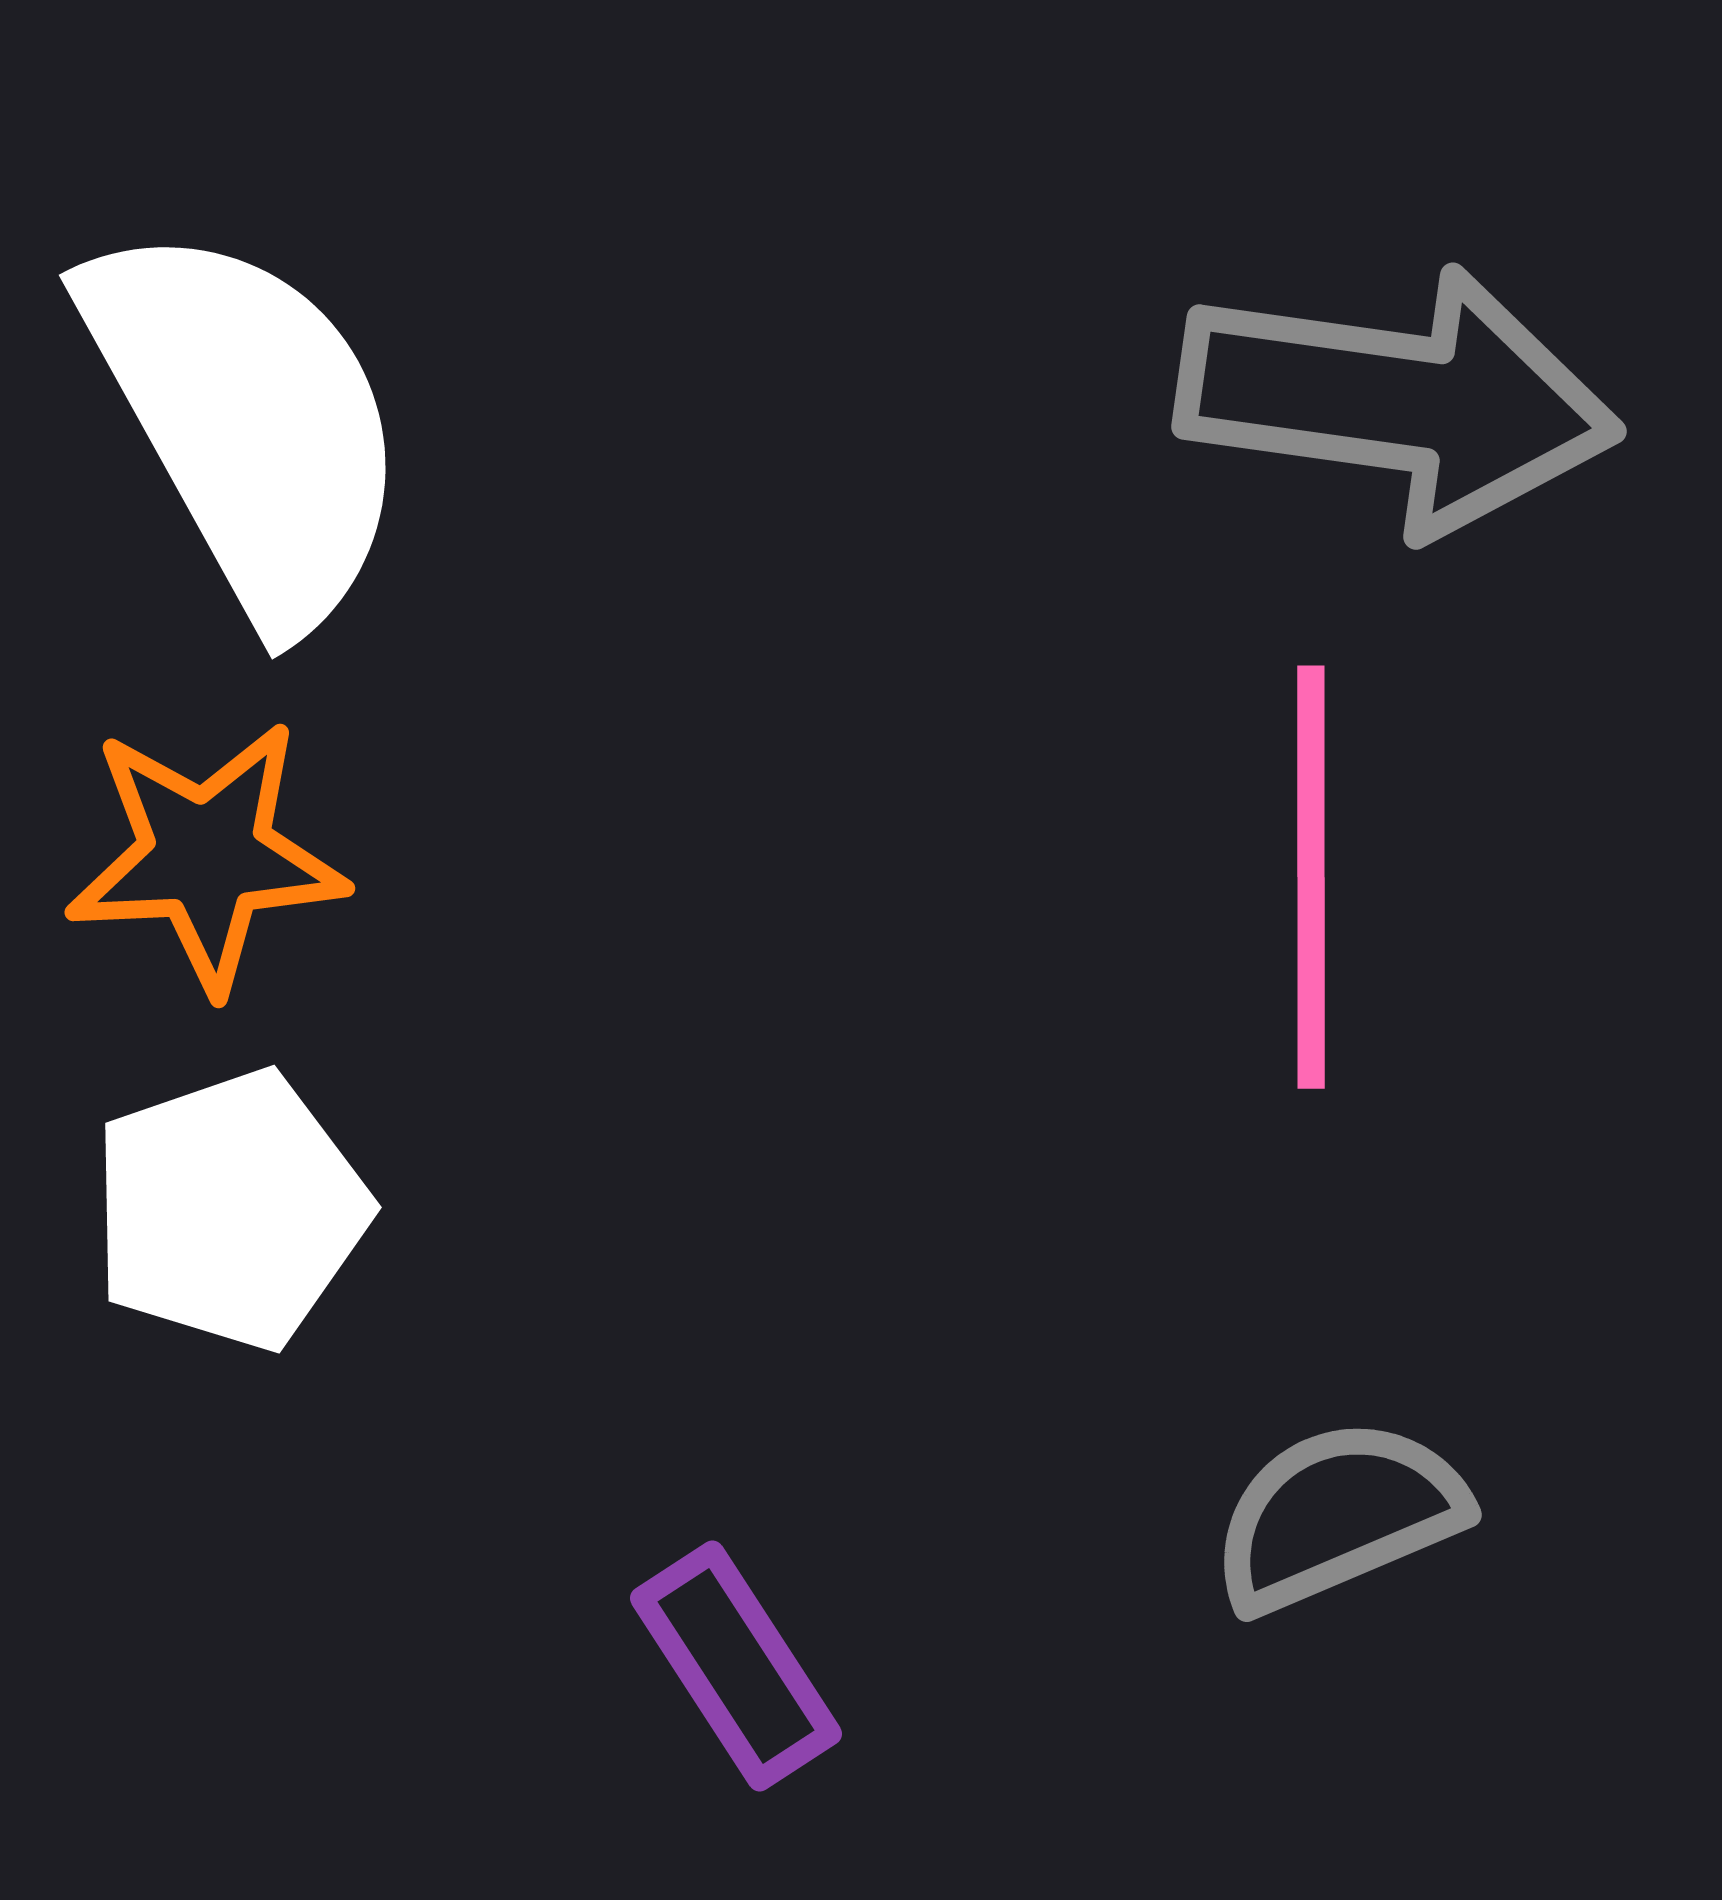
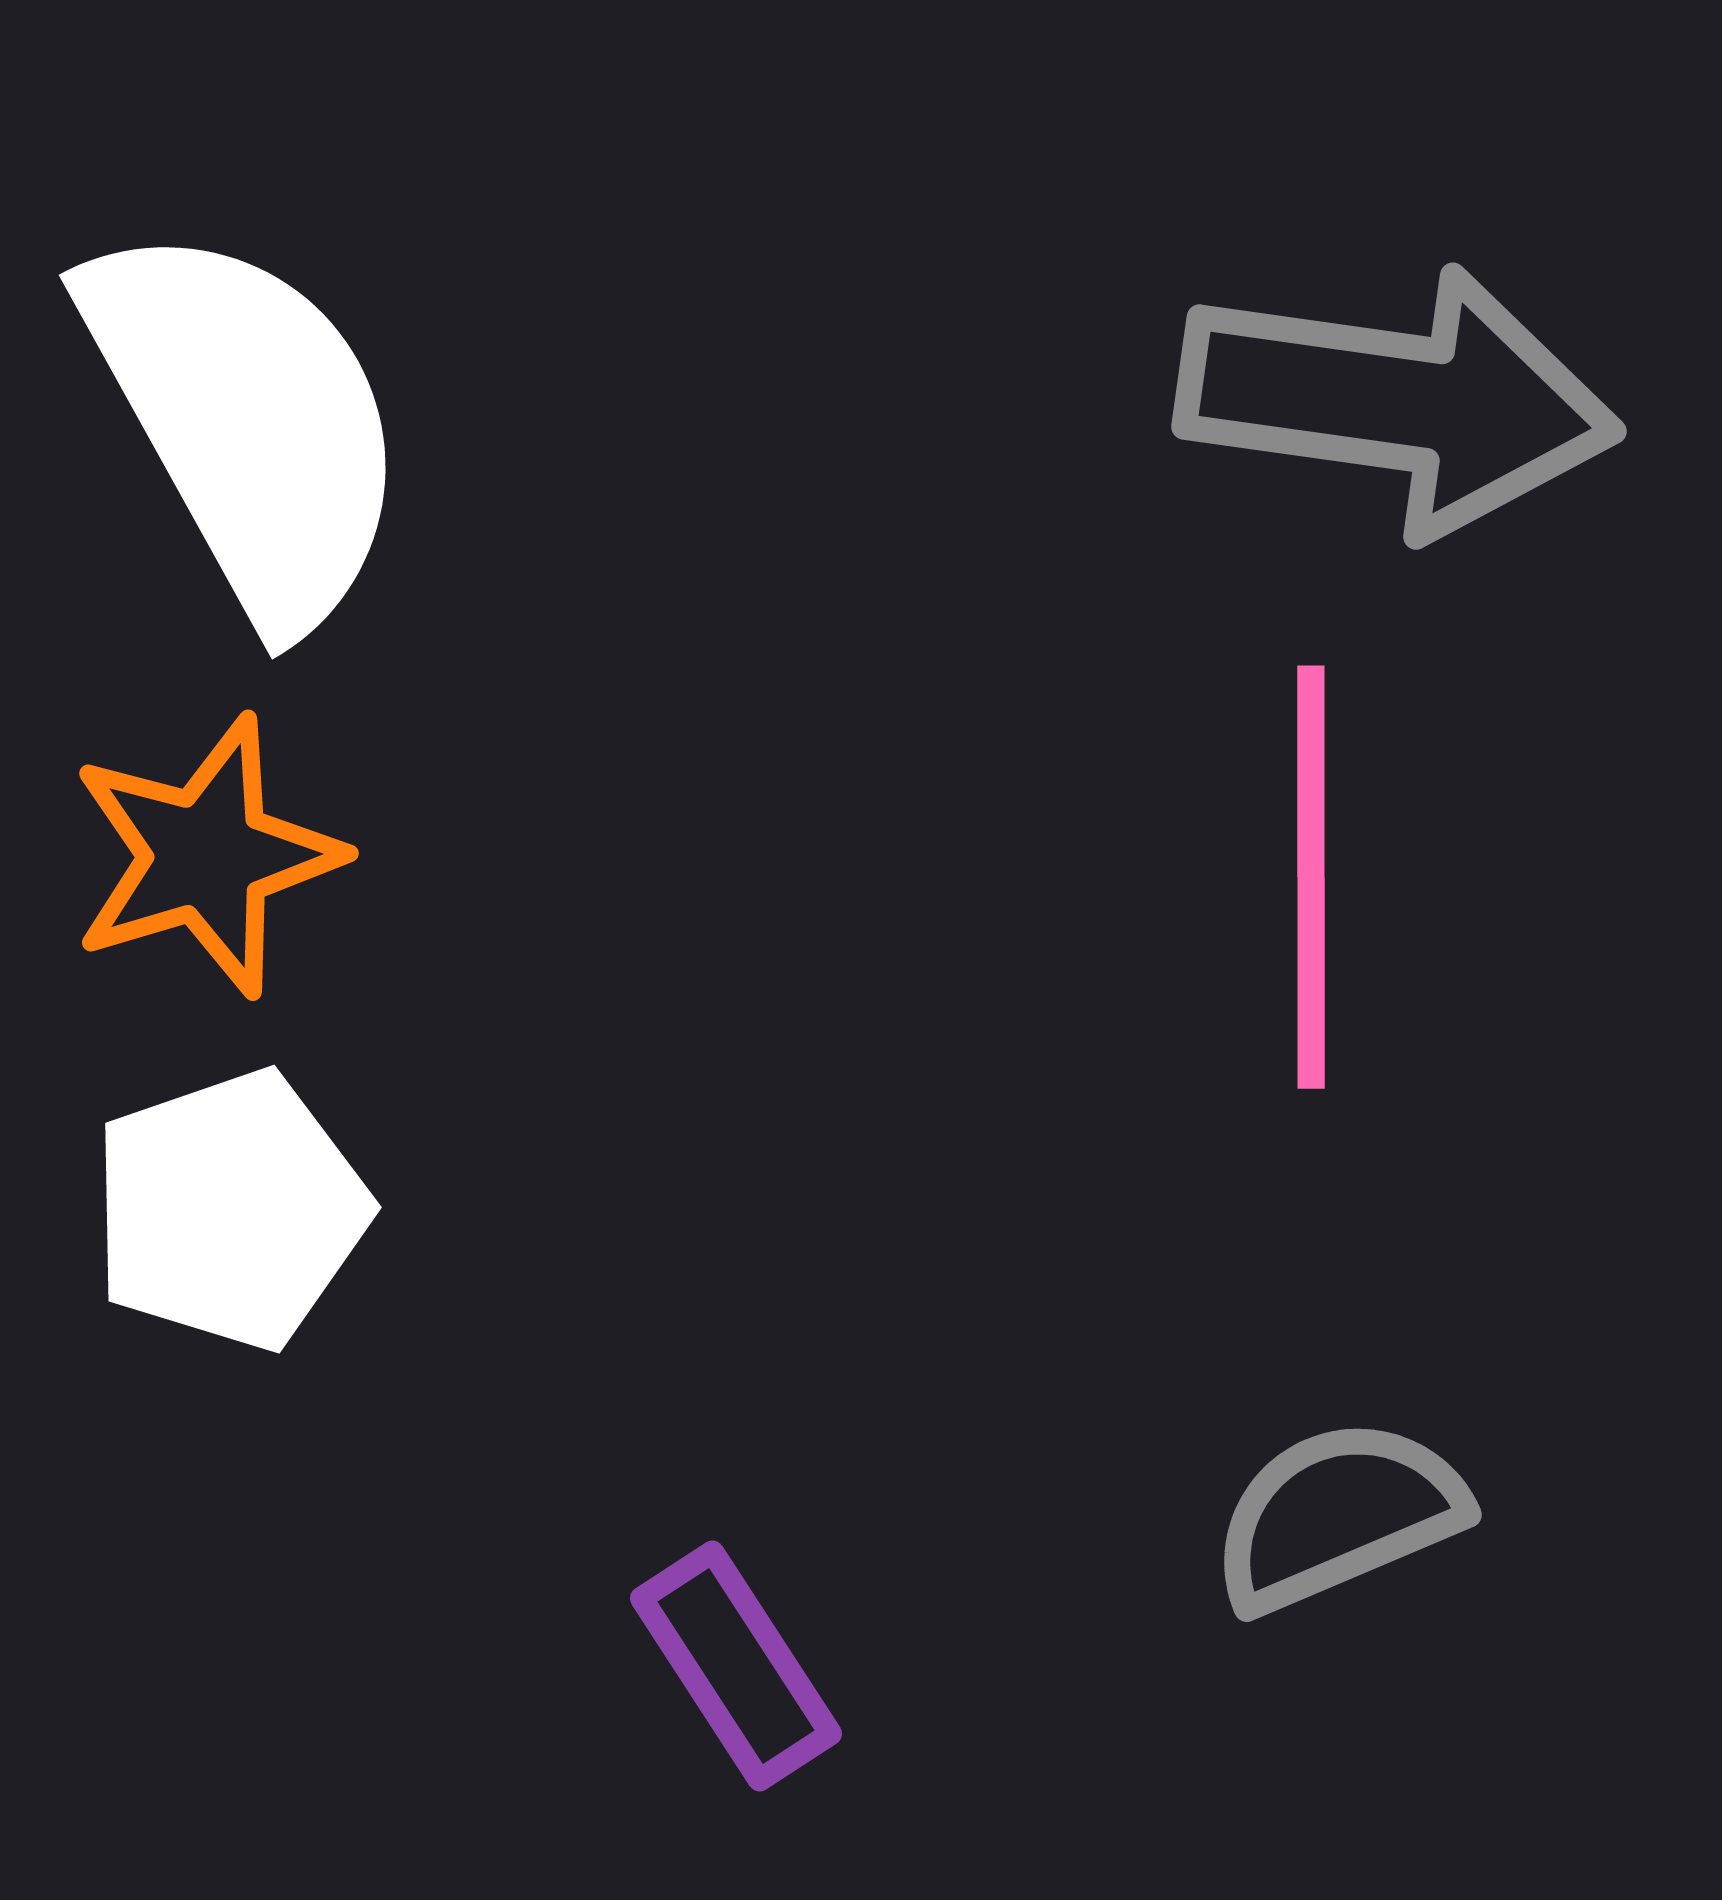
orange star: rotated 14 degrees counterclockwise
